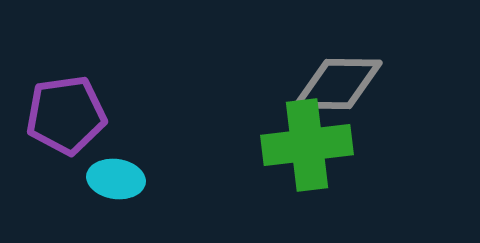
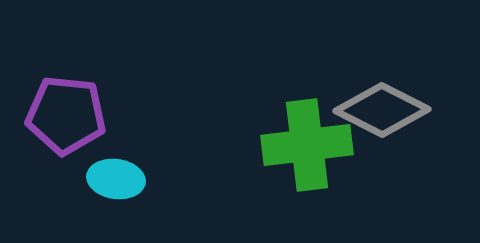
gray diamond: moved 44 px right, 26 px down; rotated 26 degrees clockwise
purple pentagon: rotated 14 degrees clockwise
